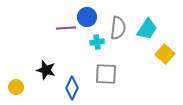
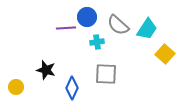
gray semicircle: moved 3 px up; rotated 125 degrees clockwise
